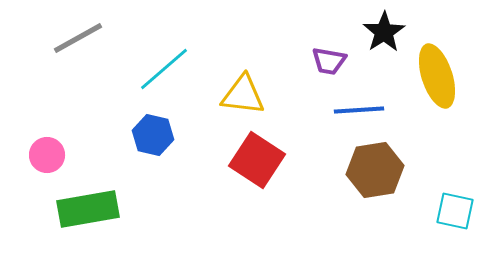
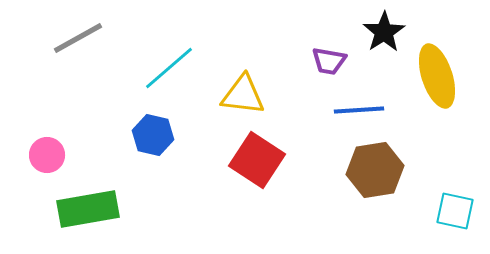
cyan line: moved 5 px right, 1 px up
